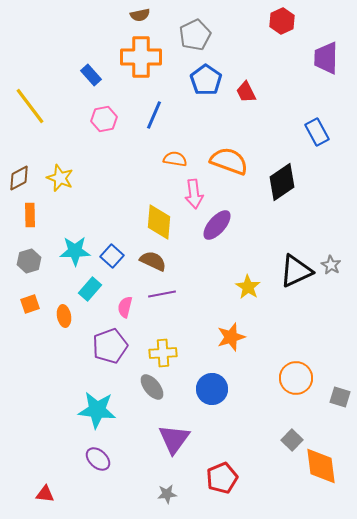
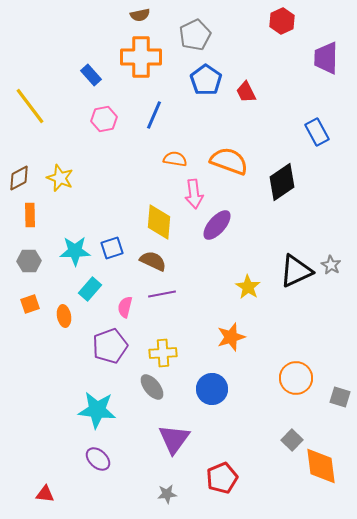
blue square at (112, 256): moved 8 px up; rotated 30 degrees clockwise
gray hexagon at (29, 261): rotated 15 degrees clockwise
